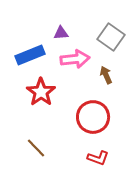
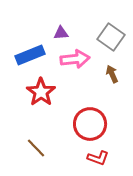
brown arrow: moved 6 px right, 1 px up
red circle: moved 3 px left, 7 px down
